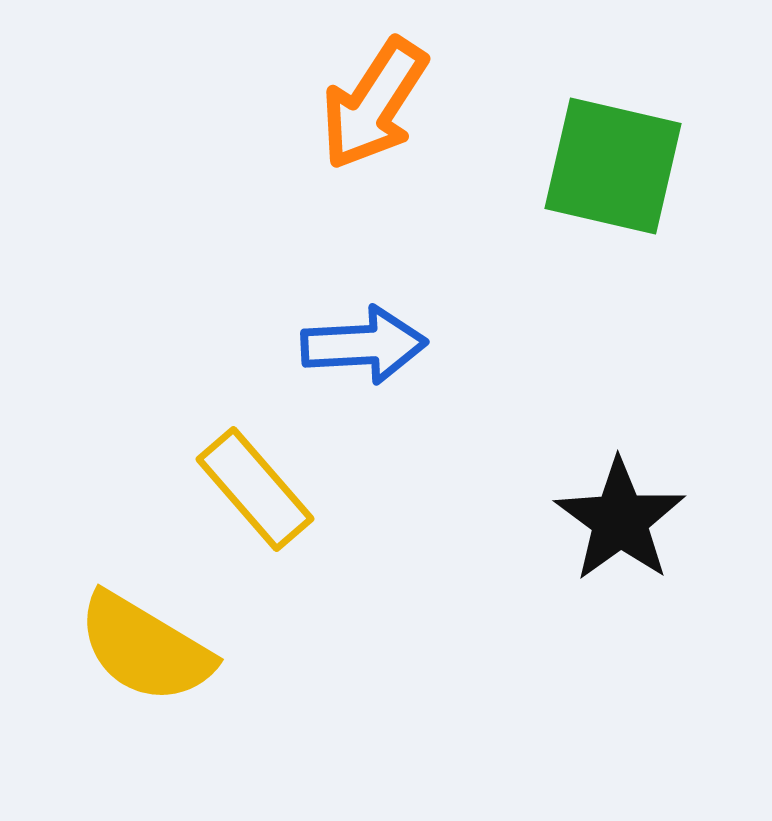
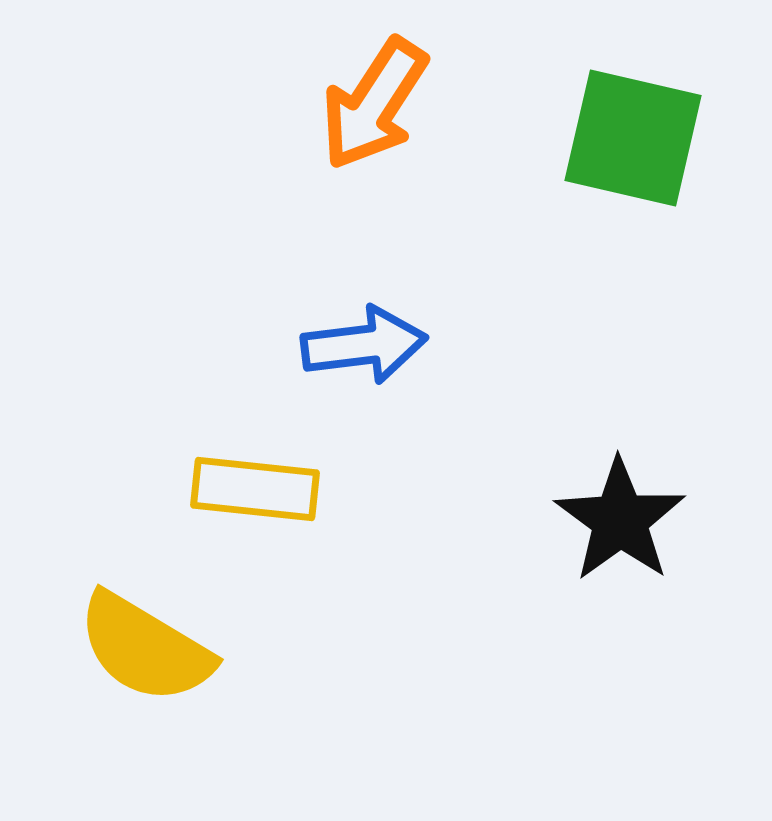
green square: moved 20 px right, 28 px up
blue arrow: rotated 4 degrees counterclockwise
yellow rectangle: rotated 43 degrees counterclockwise
